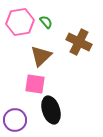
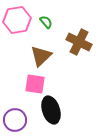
pink hexagon: moved 3 px left, 2 px up
